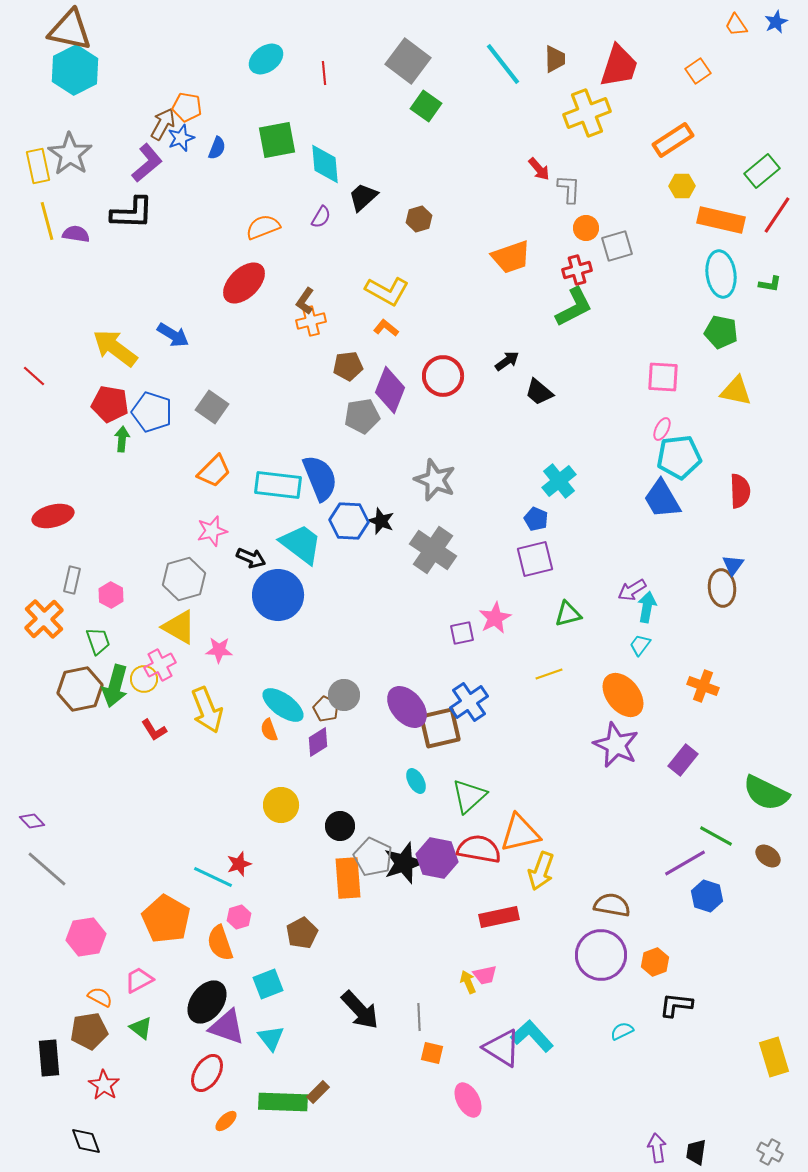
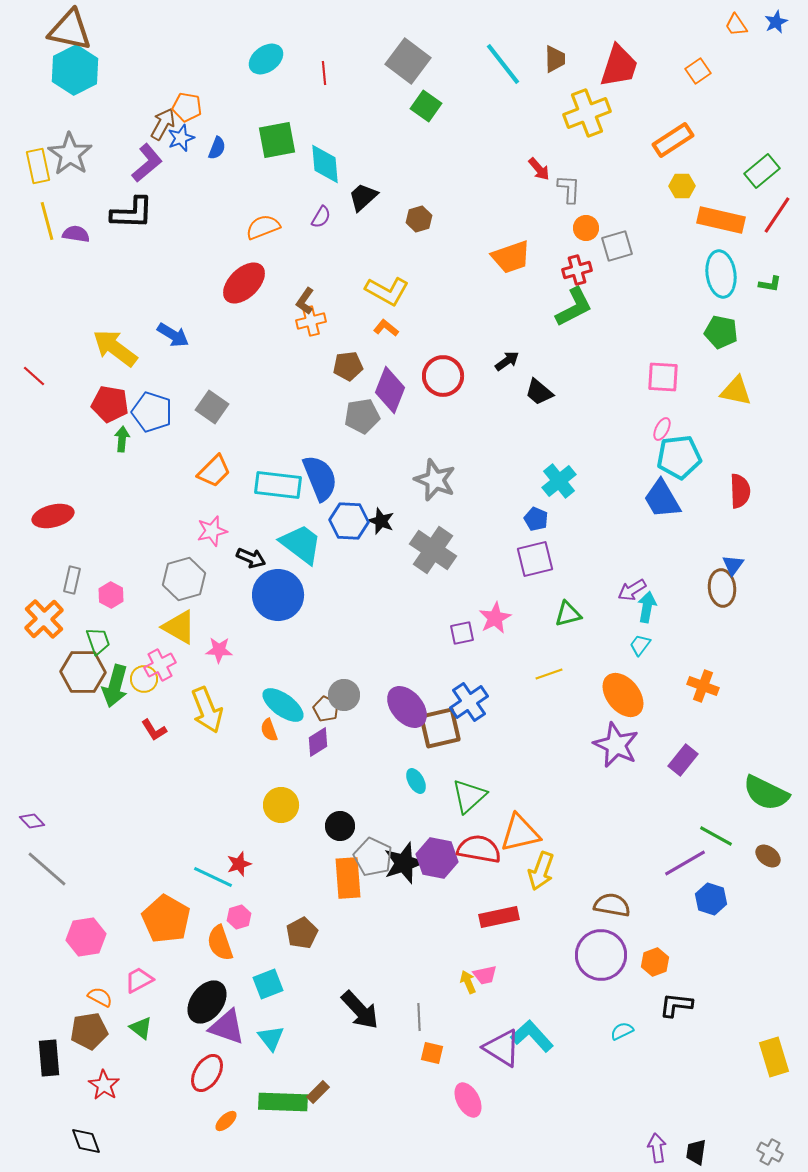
brown hexagon at (80, 689): moved 3 px right, 17 px up; rotated 12 degrees clockwise
blue hexagon at (707, 896): moved 4 px right, 3 px down
